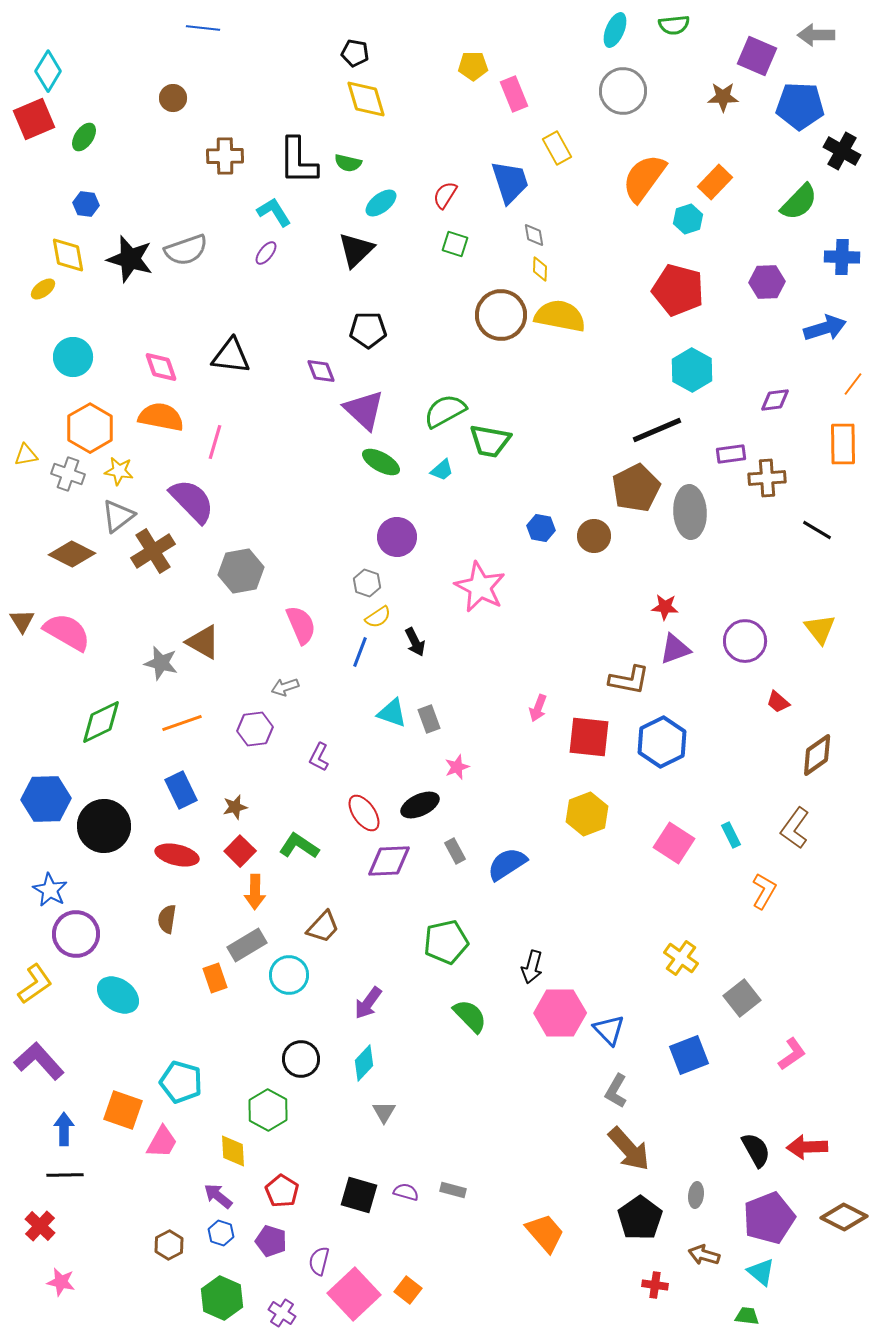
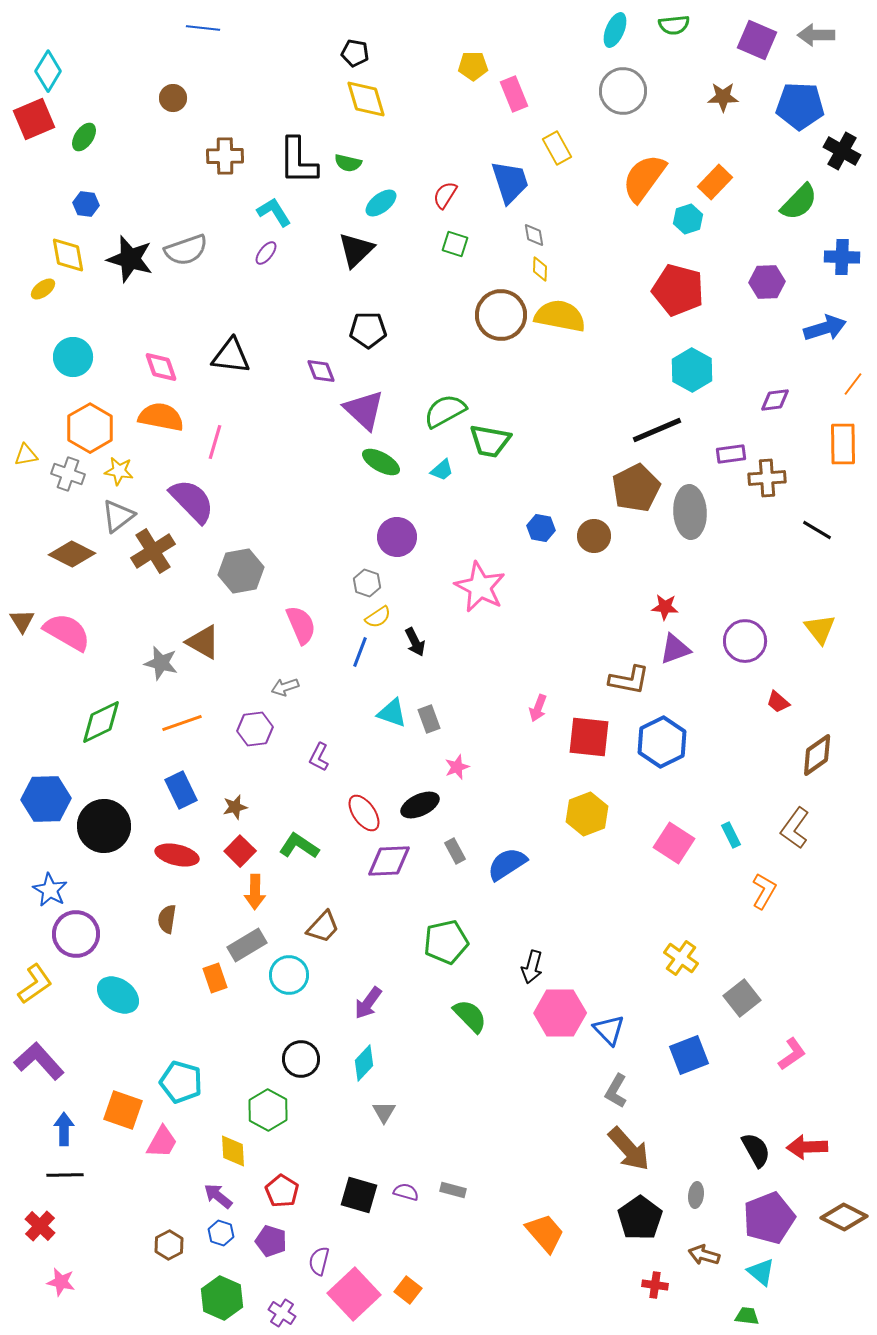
purple square at (757, 56): moved 16 px up
